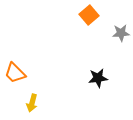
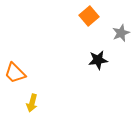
orange square: moved 1 px down
gray star: rotated 18 degrees counterclockwise
black star: moved 18 px up
